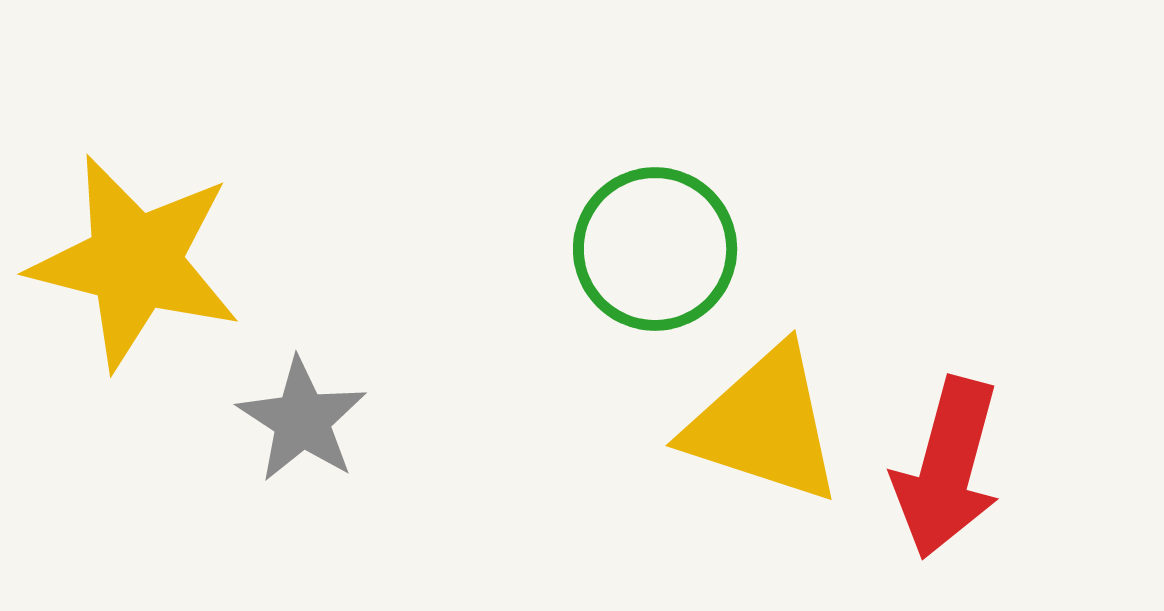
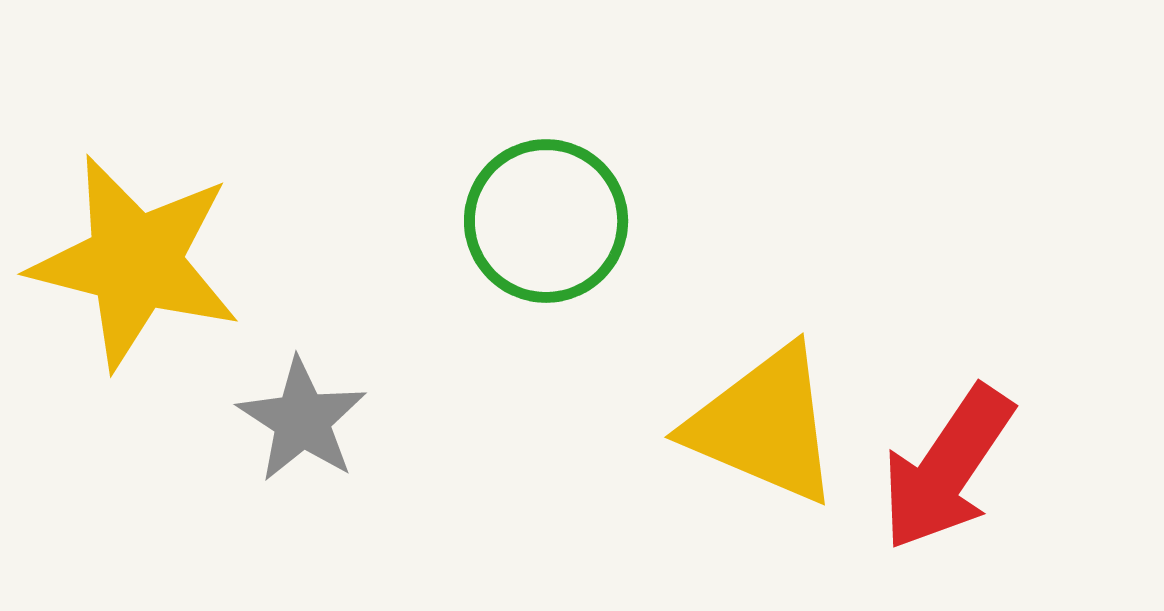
green circle: moved 109 px left, 28 px up
yellow triangle: rotated 5 degrees clockwise
red arrow: rotated 19 degrees clockwise
